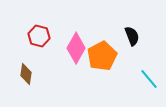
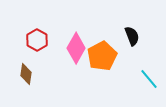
red hexagon: moved 2 px left, 4 px down; rotated 15 degrees clockwise
